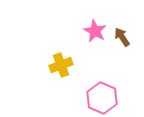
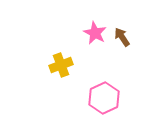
pink star: moved 2 px down
pink hexagon: moved 2 px right; rotated 12 degrees clockwise
